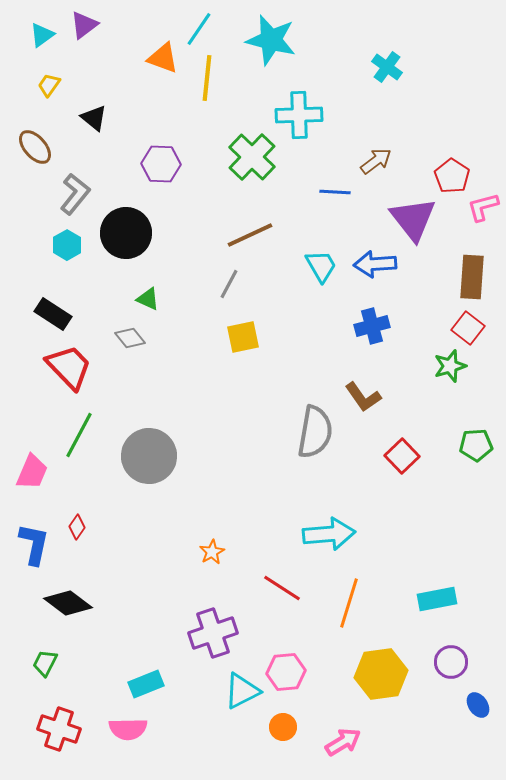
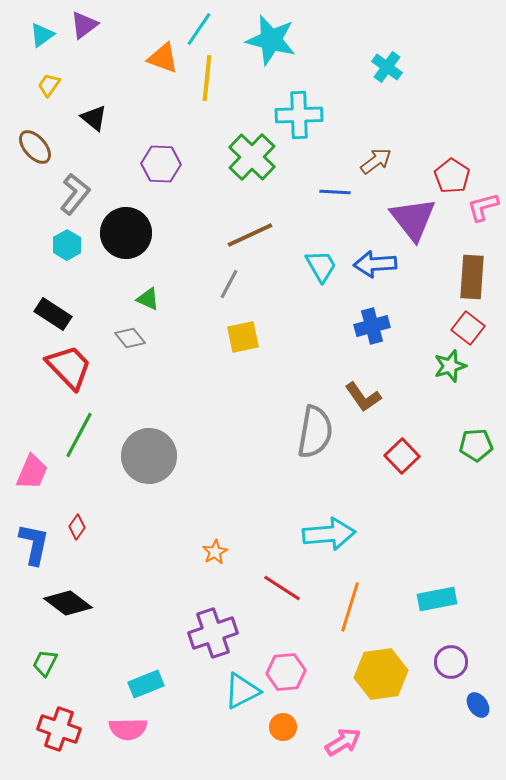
orange star at (212, 552): moved 3 px right
orange line at (349, 603): moved 1 px right, 4 px down
